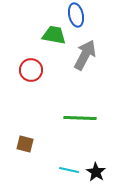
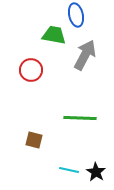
brown square: moved 9 px right, 4 px up
